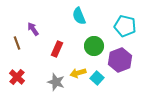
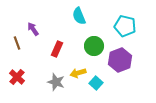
cyan square: moved 1 px left, 5 px down
